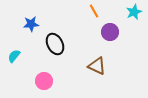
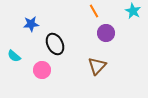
cyan star: moved 1 px left, 1 px up; rotated 21 degrees counterclockwise
purple circle: moved 4 px left, 1 px down
cyan semicircle: rotated 88 degrees counterclockwise
brown triangle: rotated 48 degrees clockwise
pink circle: moved 2 px left, 11 px up
